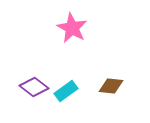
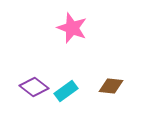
pink star: rotated 8 degrees counterclockwise
